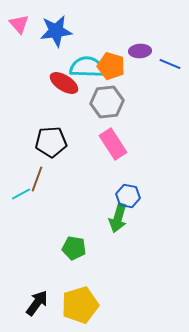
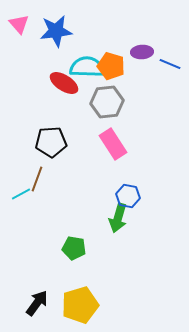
purple ellipse: moved 2 px right, 1 px down
